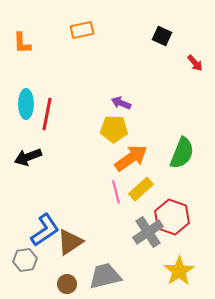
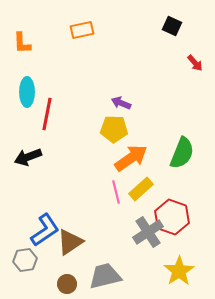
black square: moved 10 px right, 10 px up
cyan ellipse: moved 1 px right, 12 px up
